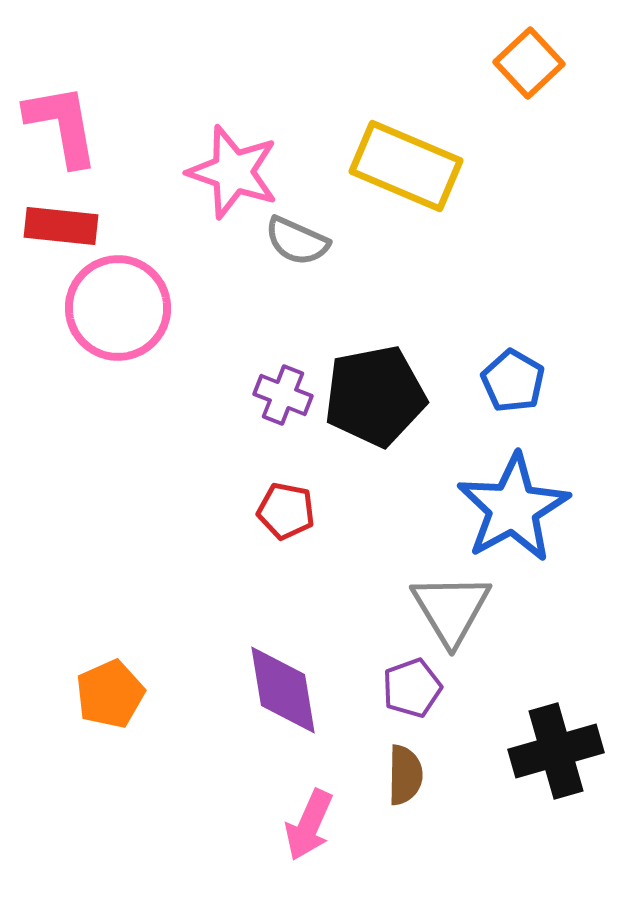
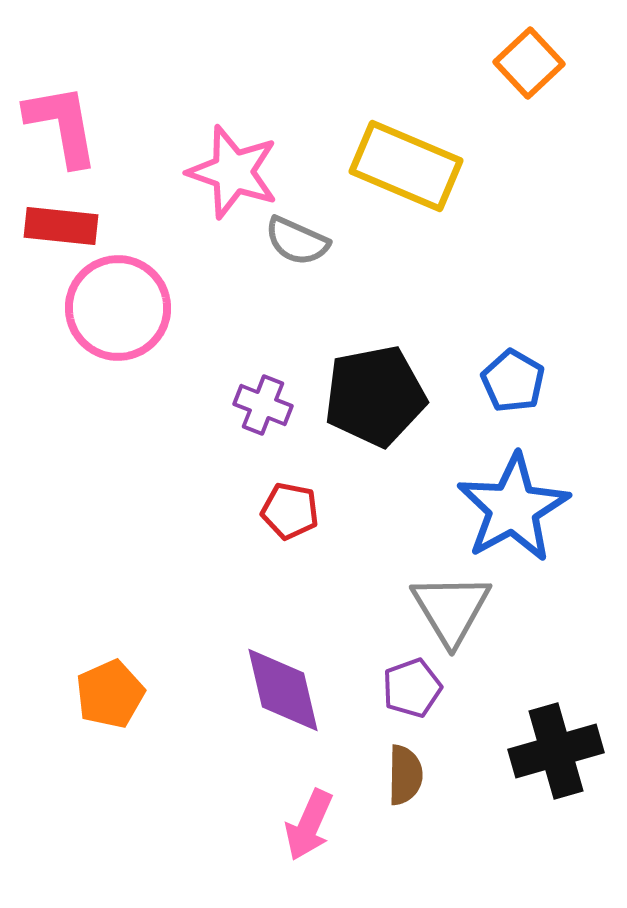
purple cross: moved 20 px left, 10 px down
red pentagon: moved 4 px right
purple diamond: rotated 4 degrees counterclockwise
